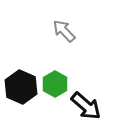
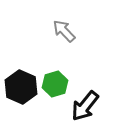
green hexagon: rotated 15 degrees clockwise
black arrow: moved 1 px left; rotated 88 degrees clockwise
